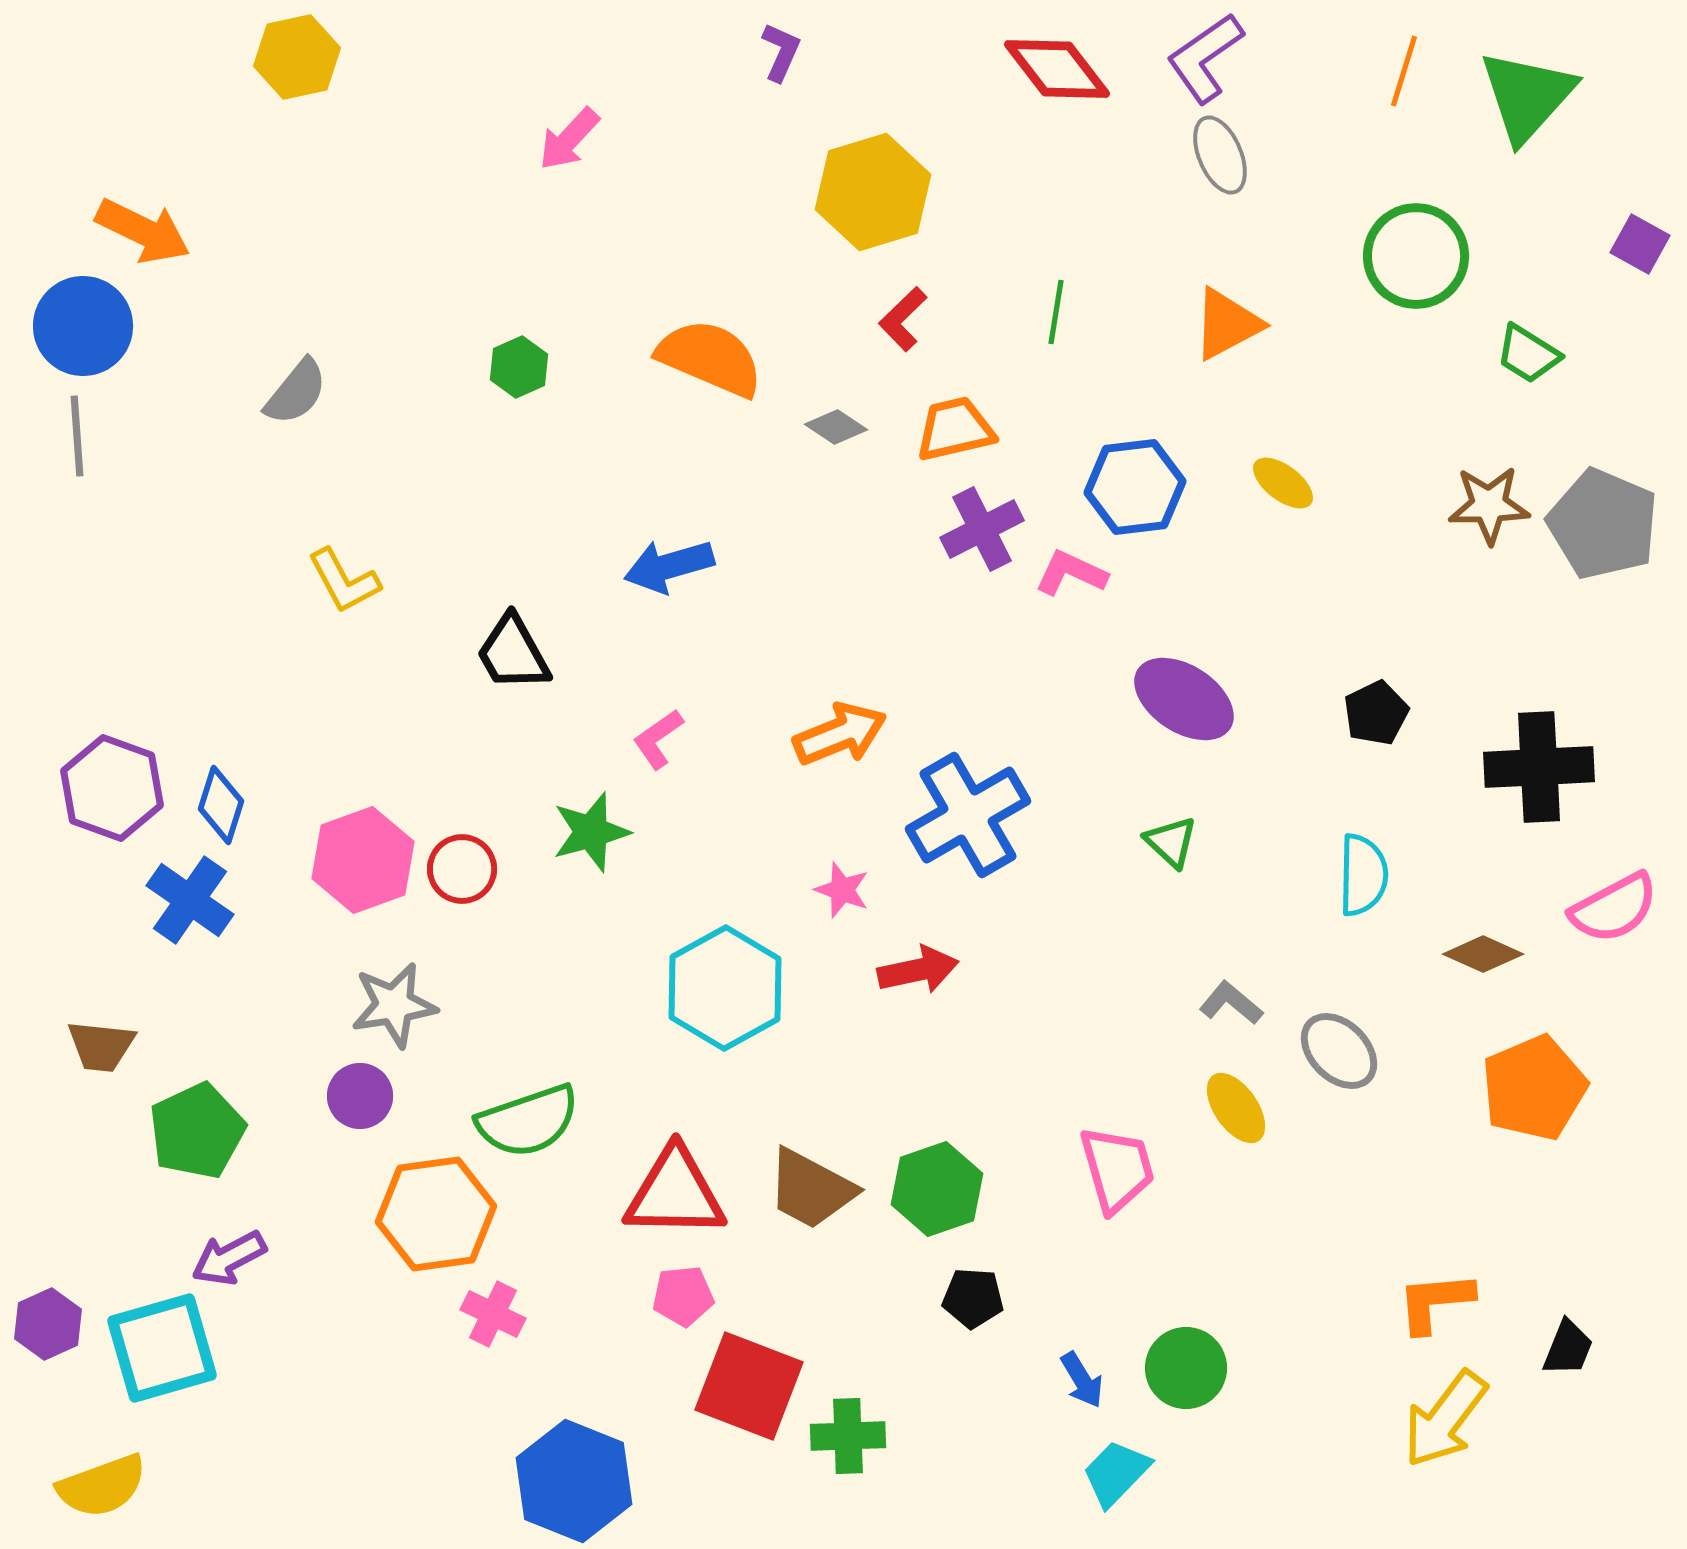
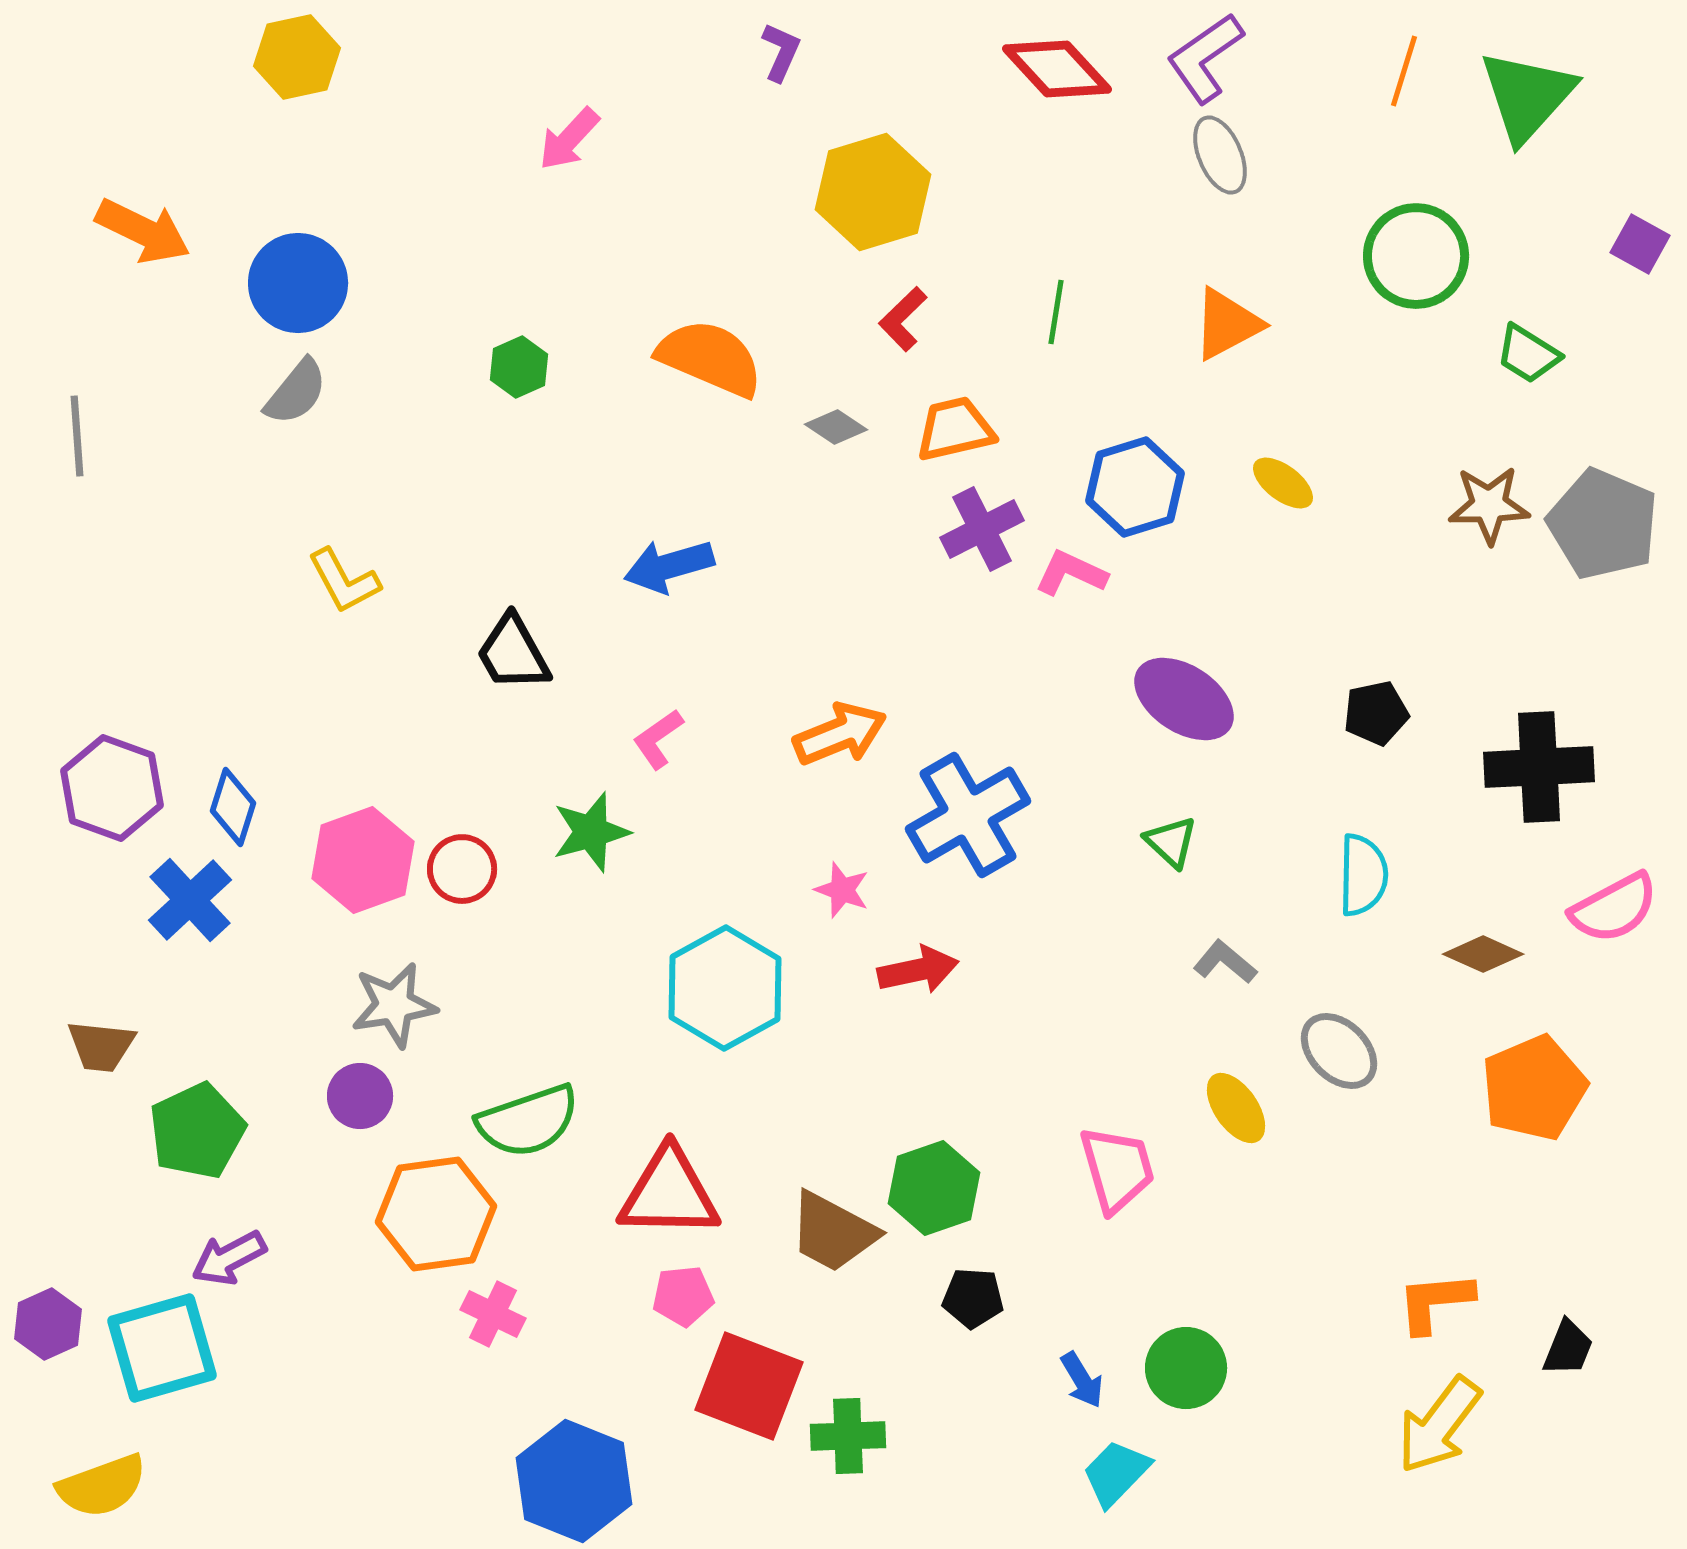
red diamond at (1057, 69): rotated 5 degrees counterclockwise
blue circle at (83, 326): moved 215 px right, 43 px up
blue hexagon at (1135, 487): rotated 10 degrees counterclockwise
black pentagon at (1376, 713): rotated 14 degrees clockwise
blue diamond at (221, 805): moved 12 px right, 2 px down
blue cross at (190, 900): rotated 12 degrees clockwise
gray L-shape at (1231, 1003): moved 6 px left, 41 px up
brown trapezoid at (811, 1189): moved 22 px right, 43 px down
green hexagon at (937, 1189): moved 3 px left, 1 px up
red triangle at (675, 1193): moved 6 px left
yellow arrow at (1445, 1419): moved 6 px left, 6 px down
